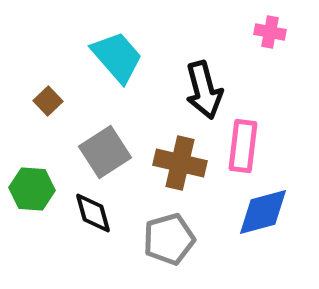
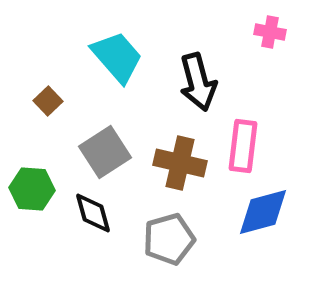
black arrow: moved 6 px left, 8 px up
